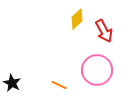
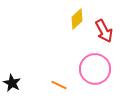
pink circle: moved 2 px left, 1 px up
